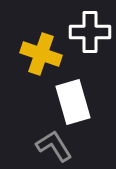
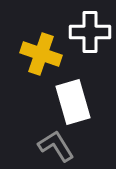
gray L-shape: moved 2 px right
